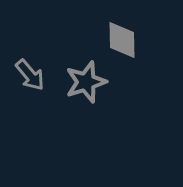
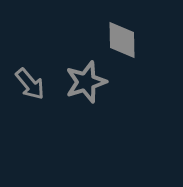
gray arrow: moved 9 px down
